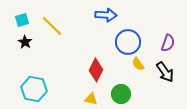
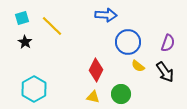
cyan square: moved 2 px up
yellow semicircle: moved 2 px down; rotated 16 degrees counterclockwise
cyan hexagon: rotated 20 degrees clockwise
yellow triangle: moved 2 px right, 2 px up
